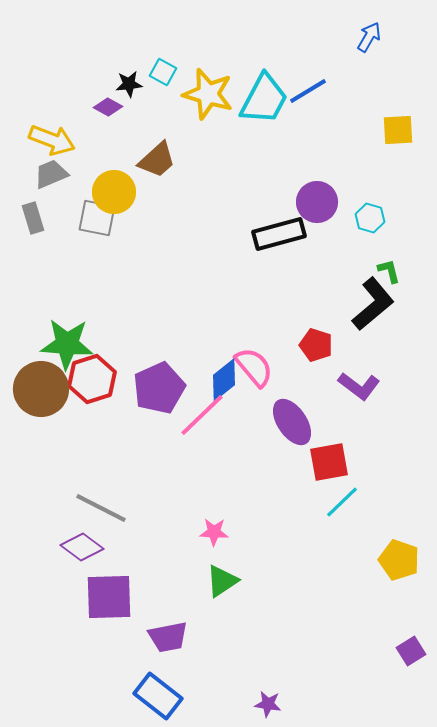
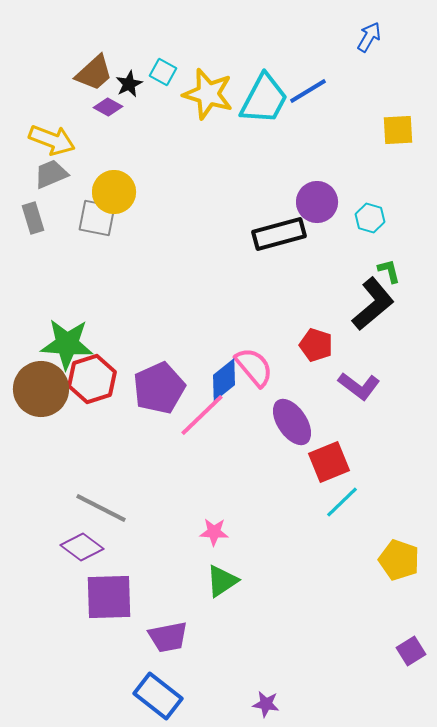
black star at (129, 84): rotated 20 degrees counterclockwise
brown trapezoid at (157, 160): moved 63 px left, 87 px up
red square at (329, 462): rotated 12 degrees counterclockwise
purple star at (268, 704): moved 2 px left
